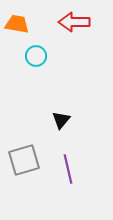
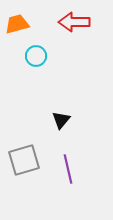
orange trapezoid: rotated 25 degrees counterclockwise
